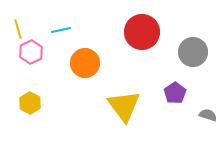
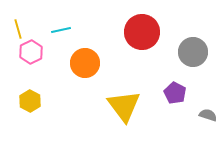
purple pentagon: rotated 10 degrees counterclockwise
yellow hexagon: moved 2 px up
